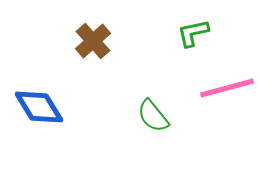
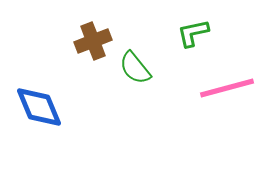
brown cross: rotated 21 degrees clockwise
blue diamond: rotated 9 degrees clockwise
green semicircle: moved 18 px left, 48 px up
